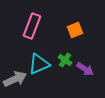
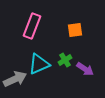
orange square: rotated 14 degrees clockwise
green cross: rotated 24 degrees clockwise
